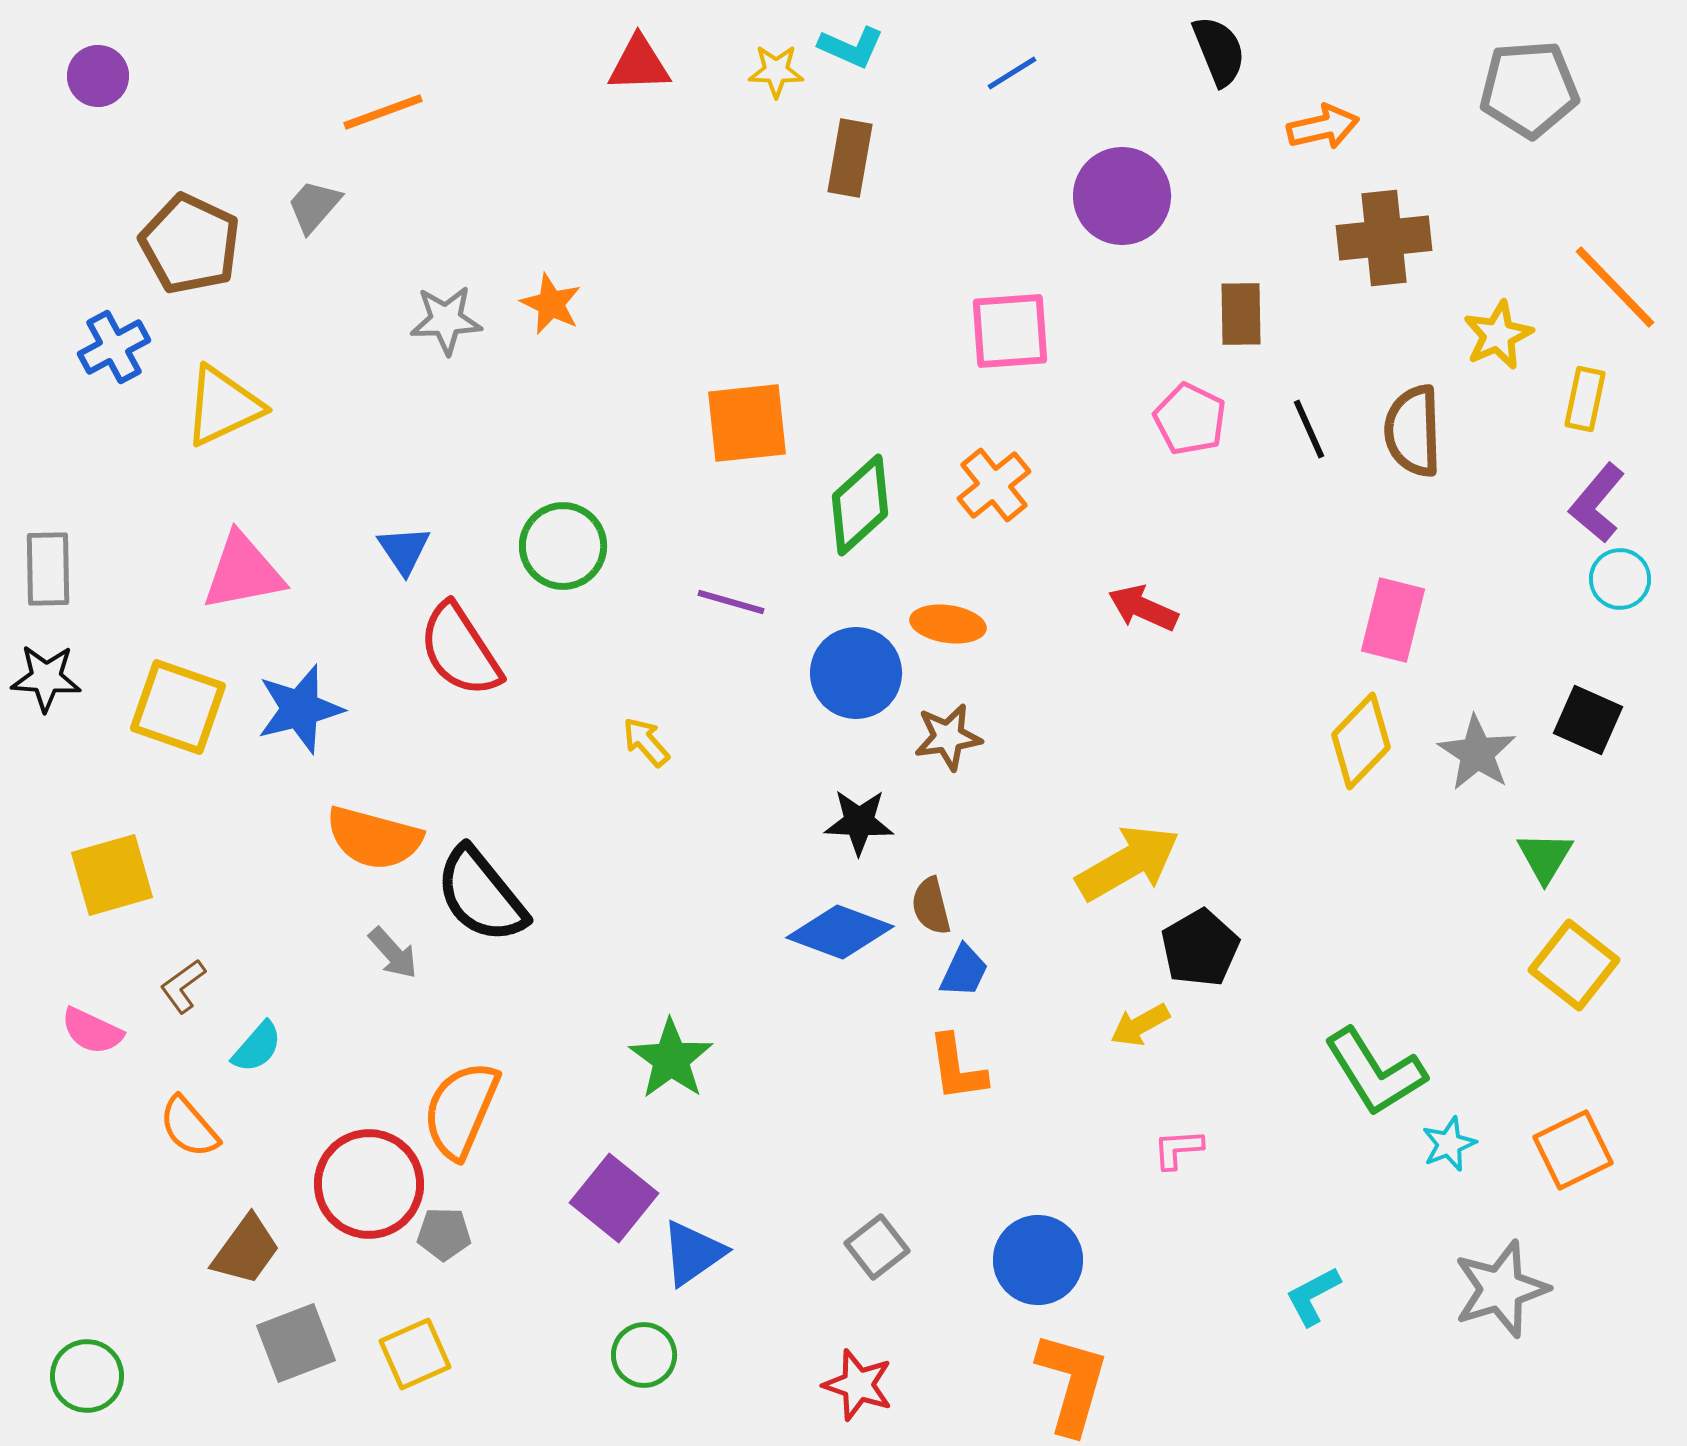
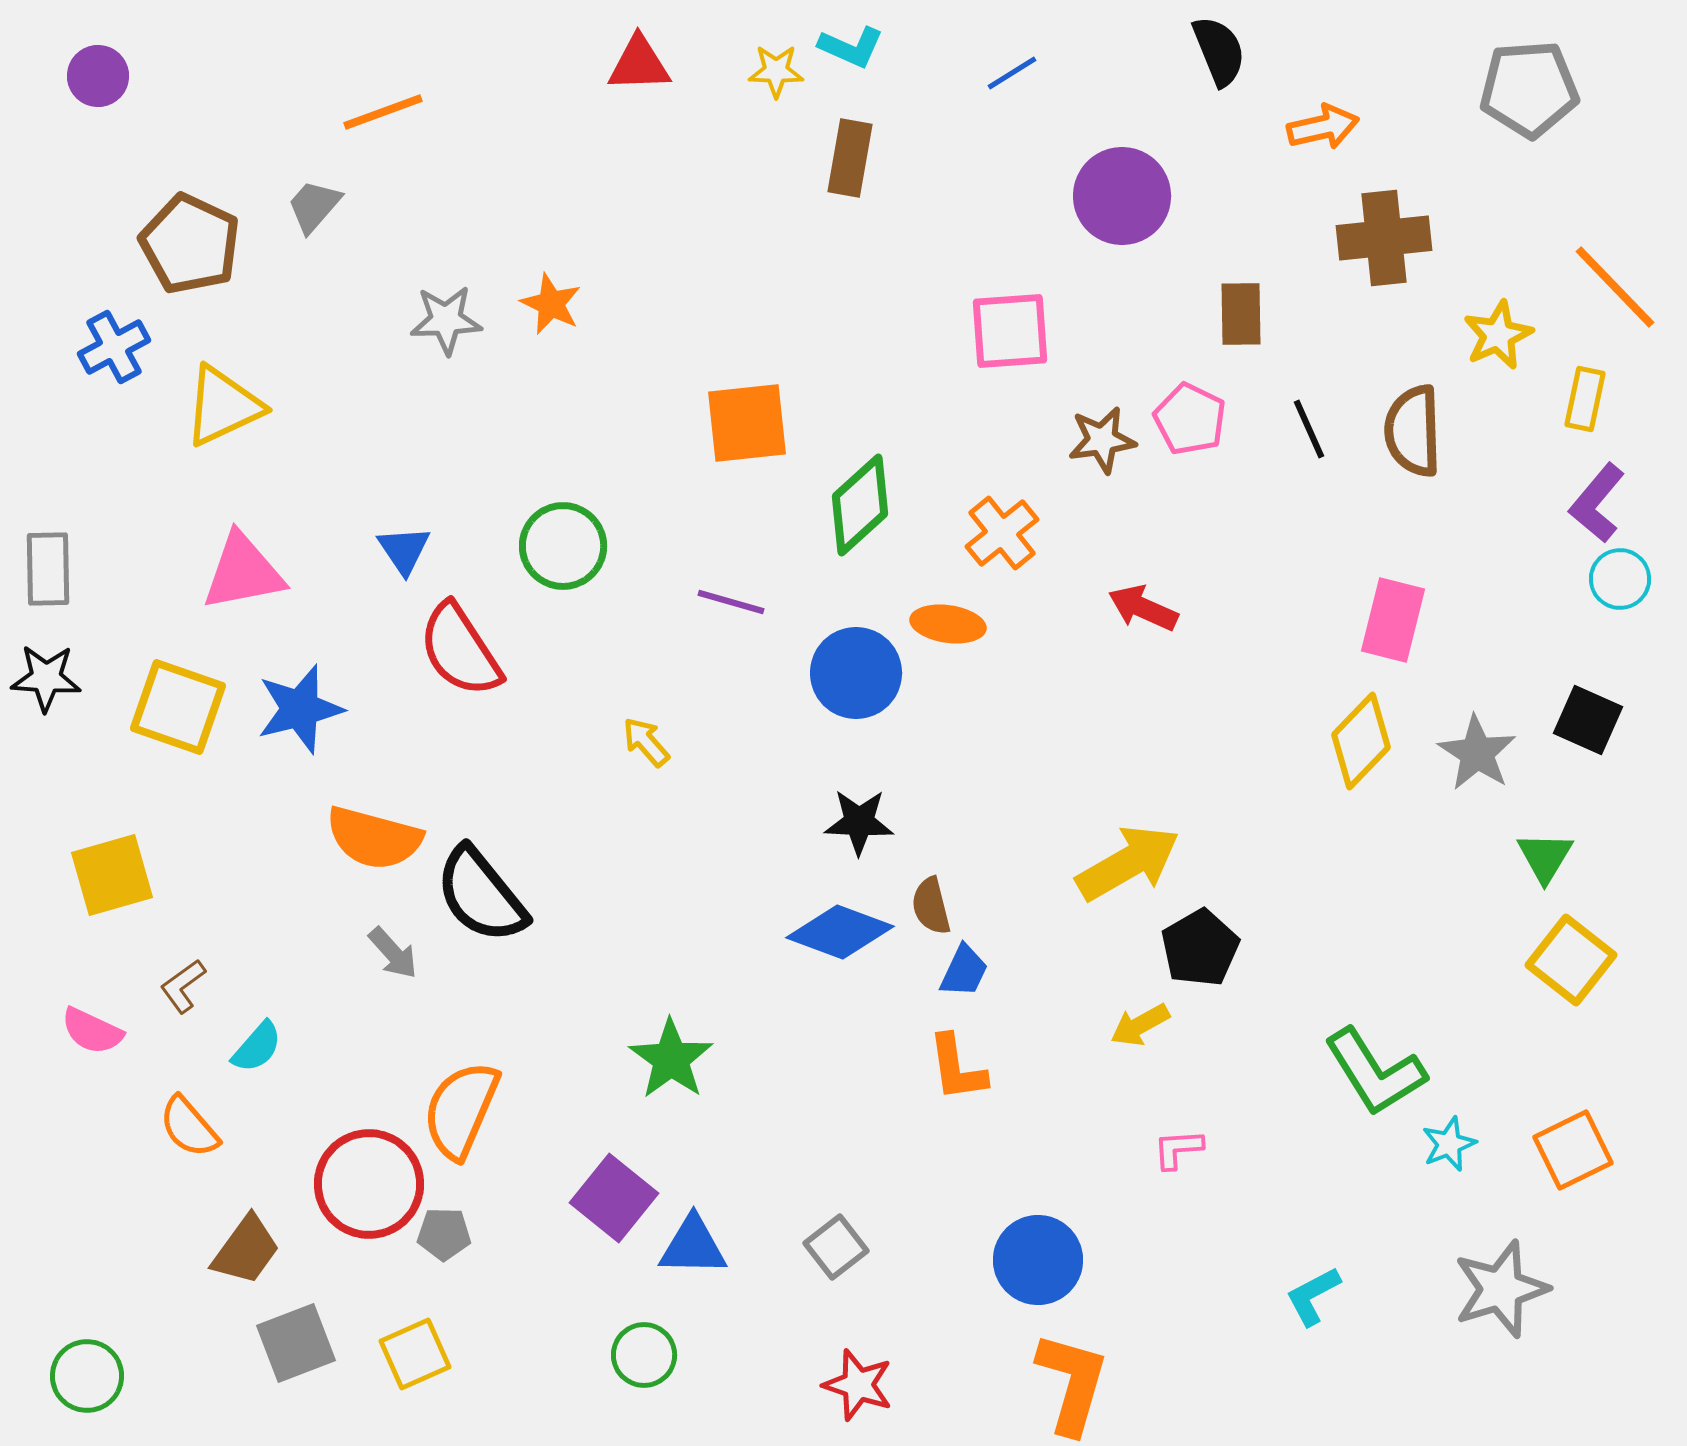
orange cross at (994, 485): moved 8 px right, 48 px down
brown star at (948, 737): moved 154 px right, 297 px up
yellow square at (1574, 965): moved 3 px left, 5 px up
gray square at (877, 1247): moved 41 px left
blue triangle at (693, 1253): moved 7 px up; rotated 36 degrees clockwise
